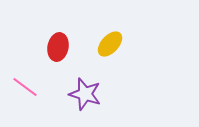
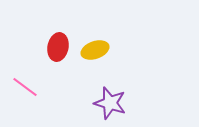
yellow ellipse: moved 15 px left, 6 px down; rotated 28 degrees clockwise
purple star: moved 25 px right, 9 px down
